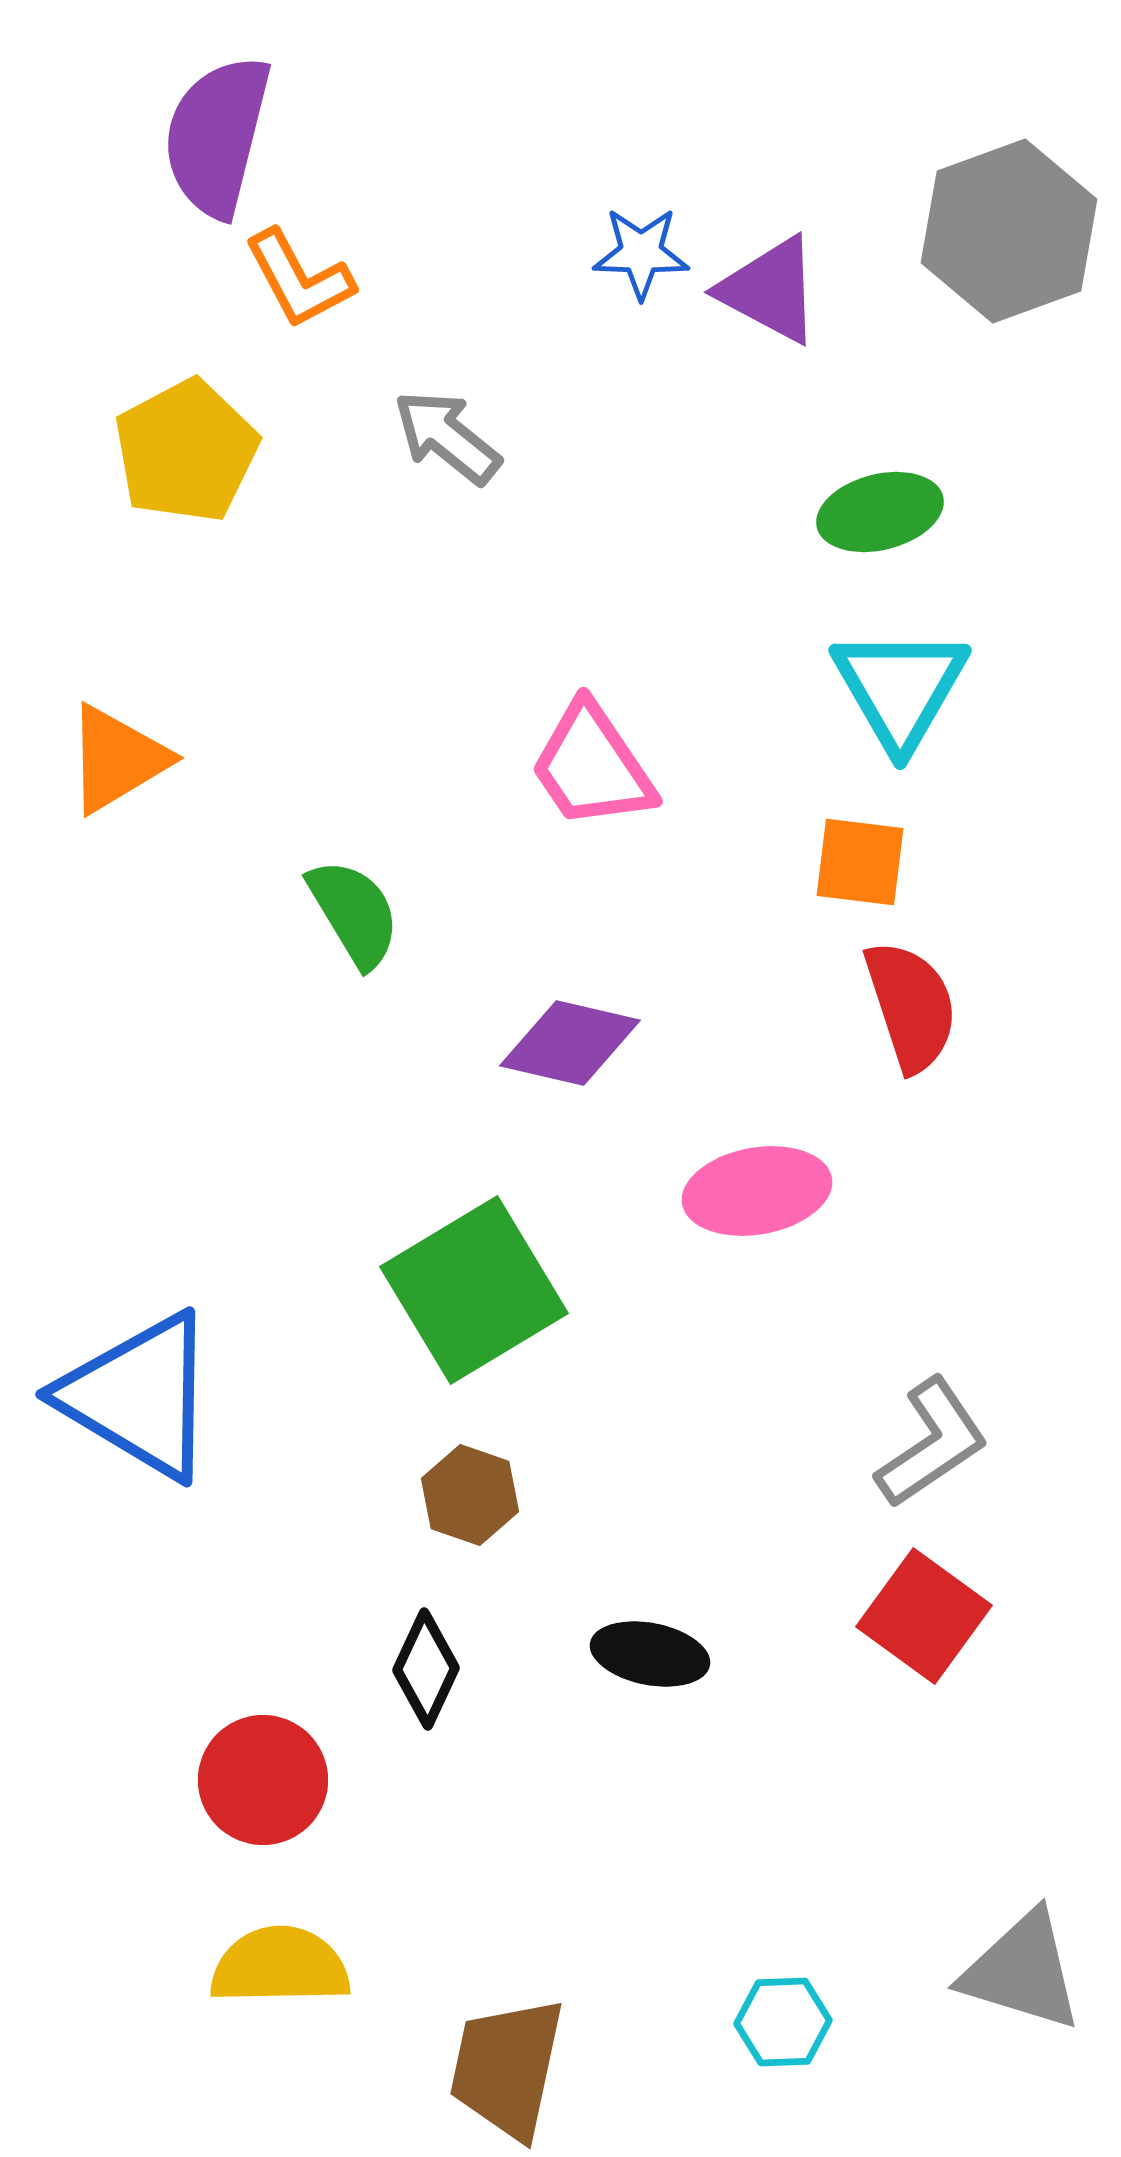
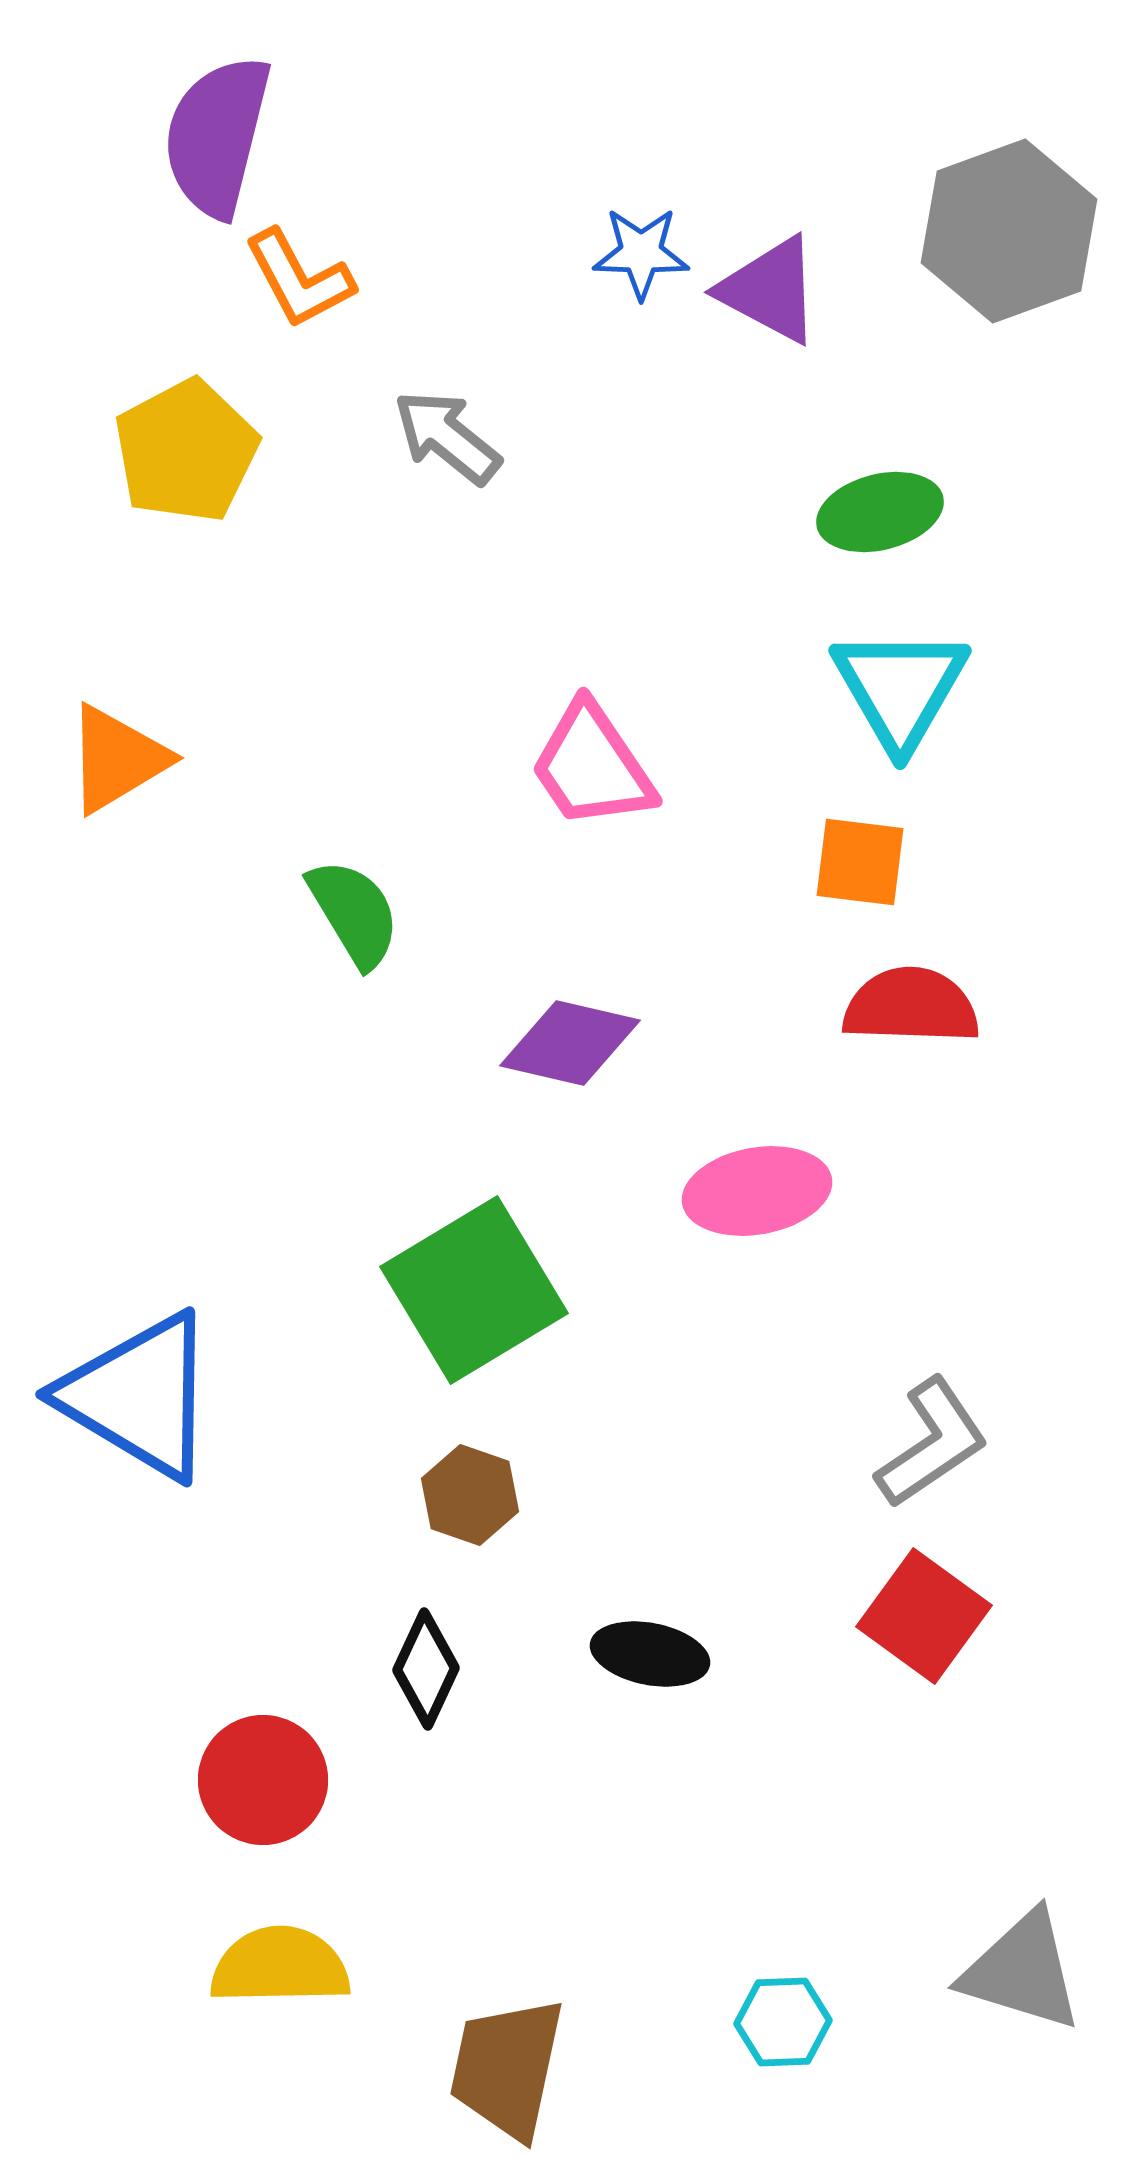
red semicircle: rotated 70 degrees counterclockwise
